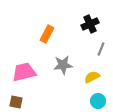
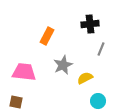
black cross: rotated 18 degrees clockwise
orange rectangle: moved 2 px down
gray star: rotated 18 degrees counterclockwise
pink trapezoid: rotated 20 degrees clockwise
yellow semicircle: moved 7 px left, 1 px down
